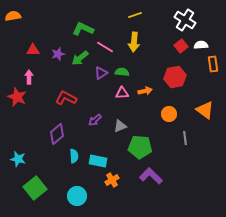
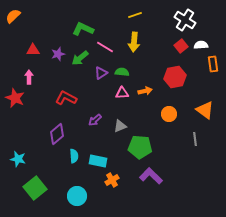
orange semicircle: rotated 35 degrees counterclockwise
red star: moved 2 px left, 1 px down
gray line: moved 10 px right, 1 px down
